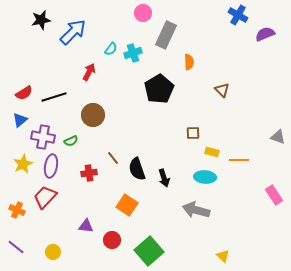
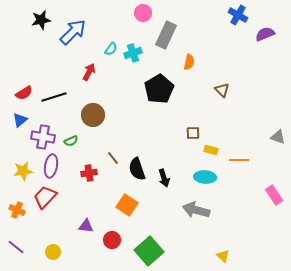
orange semicircle: rotated 14 degrees clockwise
yellow rectangle: moved 1 px left, 2 px up
yellow star: moved 7 px down; rotated 18 degrees clockwise
